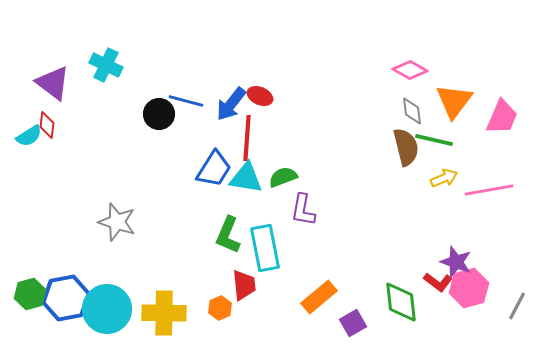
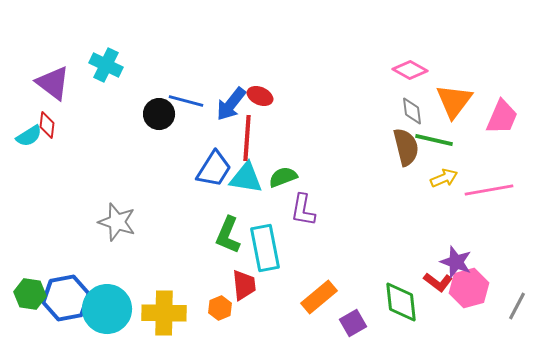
green hexagon: rotated 24 degrees clockwise
